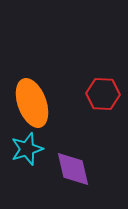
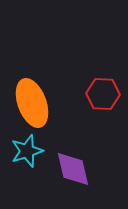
cyan star: moved 2 px down
